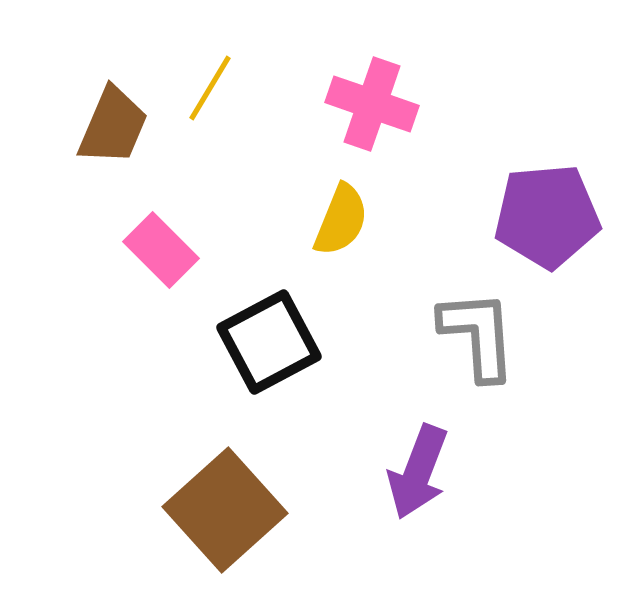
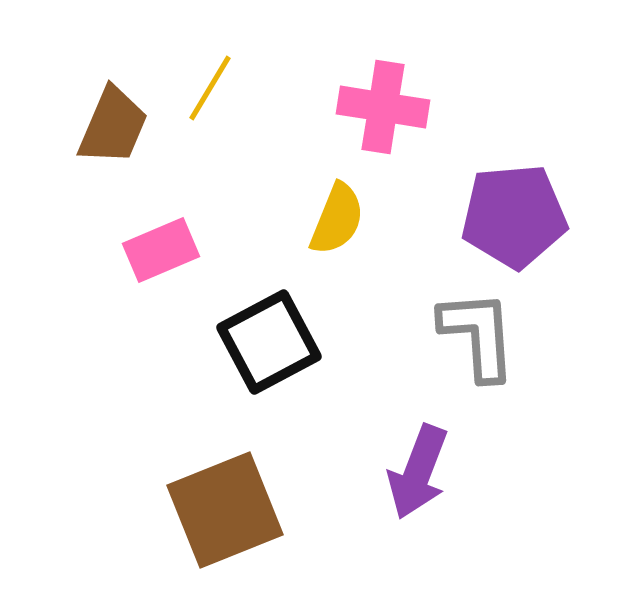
pink cross: moved 11 px right, 3 px down; rotated 10 degrees counterclockwise
purple pentagon: moved 33 px left
yellow semicircle: moved 4 px left, 1 px up
pink rectangle: rotated 68 degrees counterclockwise
brown square: rotated 20 degrees clockwise
